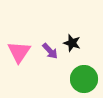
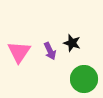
purple arrow: rotated 18 degrees clockwise
